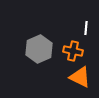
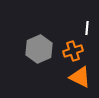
white line: moved 1 px right
orange cross: rotated 30 degrees counterclockwise
